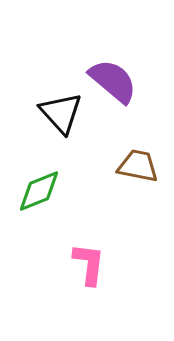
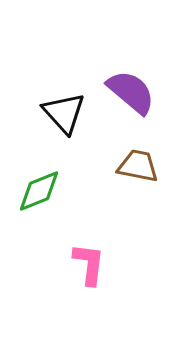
purple semicircle: moved 18 px right, 11 px down
black triangle: moved 3 px right
